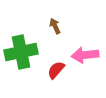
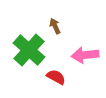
green cross: moved 8 px right, 2 px up; rotated 36 degrees counterclockwise
red semicircle: moved 7 px down; rotated 78 degrees clockwise
